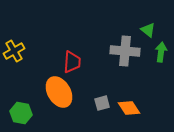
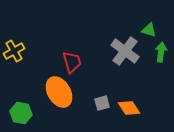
green triangle: moved 1 px right; rotated 21 degrees counterclockwise
gray cross: rotated 32 degrees clockwise
red trapezoid: rotated 20 degrees counterclockwise
